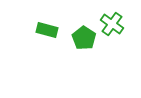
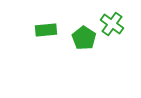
green rectangle: moved 1 px left; rotated 20 degrees counterclockwise
